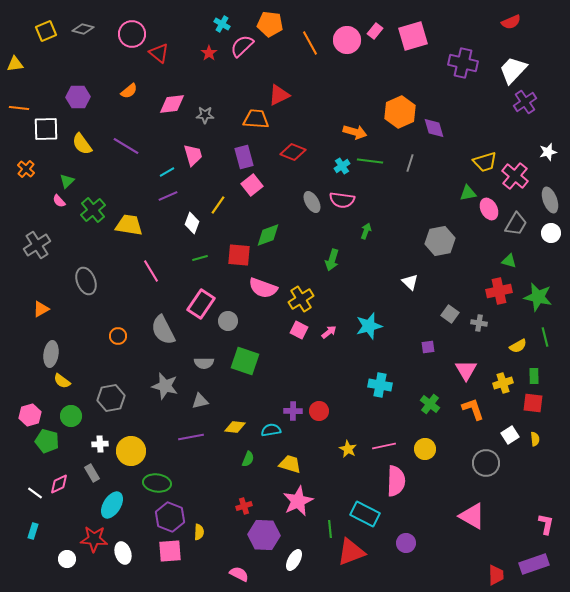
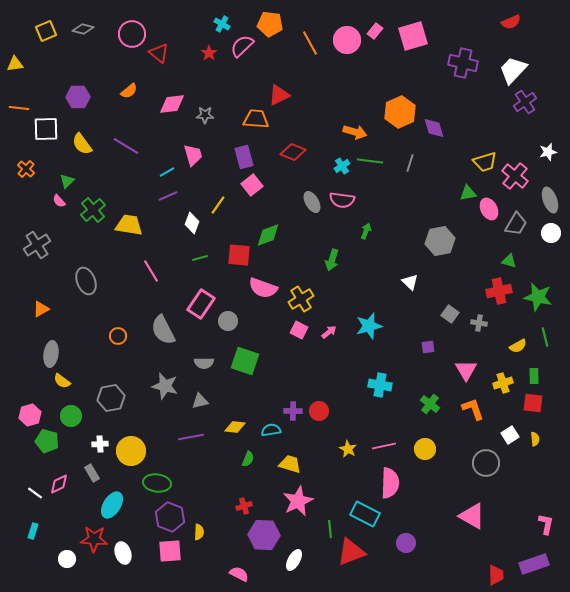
pink semicircle at (396, 481): moved 6 px left, 2 px down
